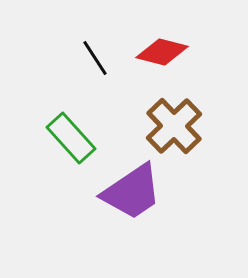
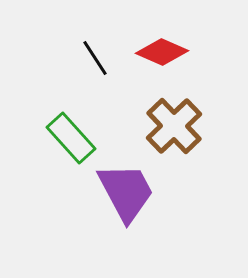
red diamond: rotated 9 degrees clockwise
purple trapezoid: moved 6 px left; rotated 84 degrees counterclockwise
